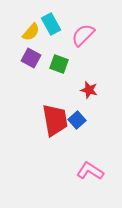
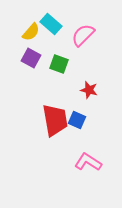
cyan rectangle: rotated 20 degrees counterclockwise
blue square: rotated 24 degrees counterclockwise
pink L-shape: moved 2 px left, 9 px up
